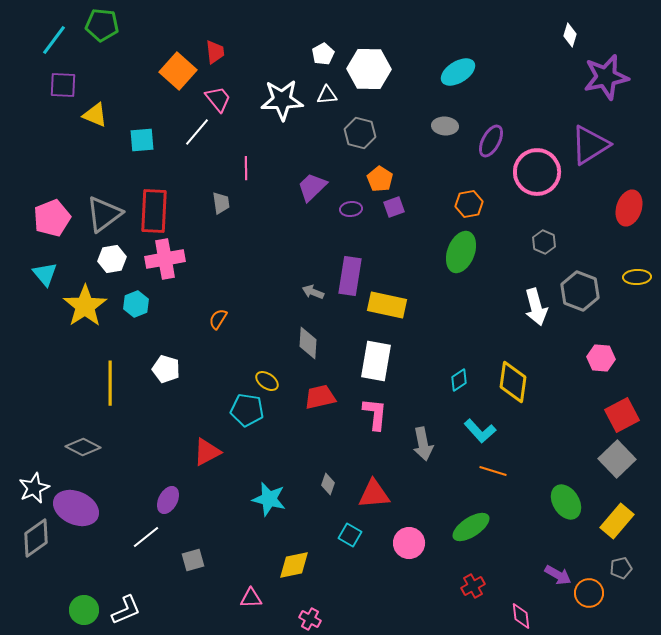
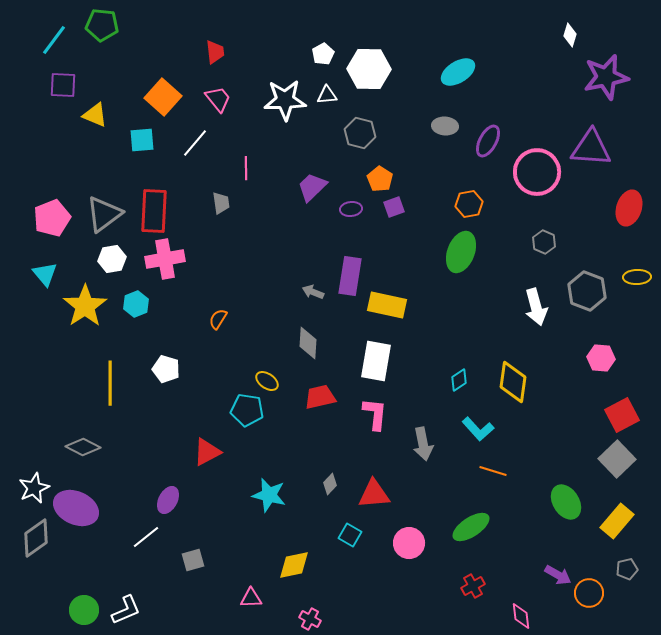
orange square at (178, 71): moved 15 px left, 26 px down
white star at (282, 100): moved 3 px right
white line at (197, 132): moved 2 px left, 11 px down
purple ellipse at (491, 141): moved 3 px left
purple triangle at (590, 145): moved 1 px right, 3 px down; rotated 36 degrees clockwise
gray hexagon at (580, 291): moved 7 px right
cyan L-shape at (480, 431): moved 2 px left, 2 px up
gray diamond at (328, 484): moved 2 px right; rotated 25 degrees clockwise
cyan star at (269, 499): moved 4 px up
gray pentagon at (621, 568): moved 6 px right, 1 px down
